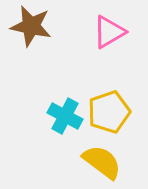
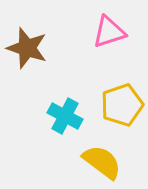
brown star: moved 4 px left, 22 px down; rotated 6 degrees clockwise
pink triangle: rotated 12 degrees clockwise
yellow pentagon: moved 13 px right, 7 px up
